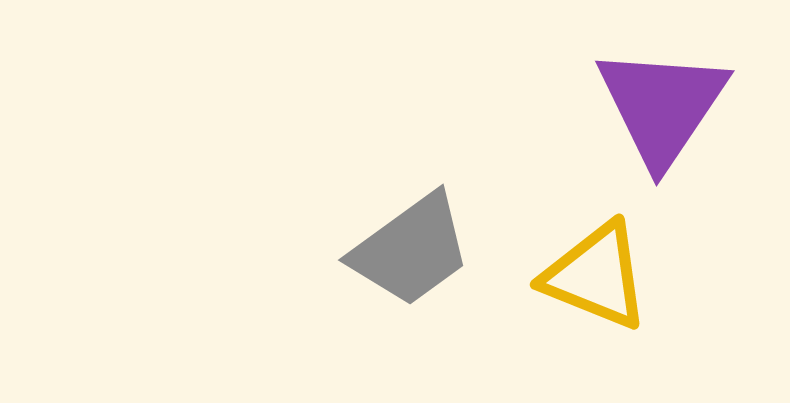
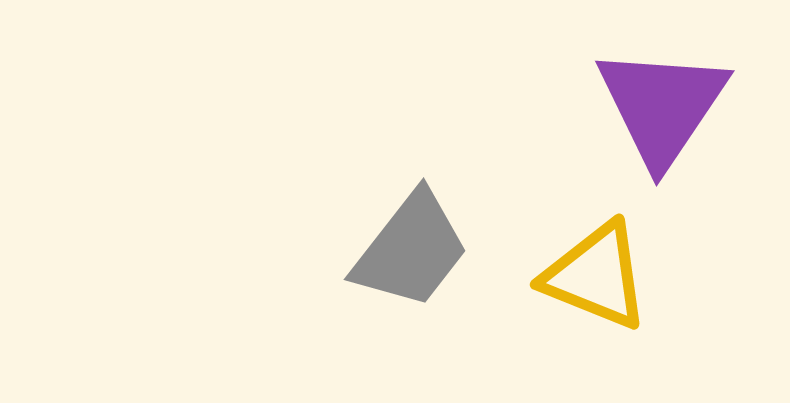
gray trapezoid: rotated 16 degrees counterclockwise
